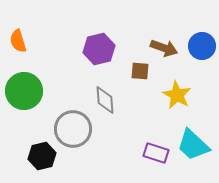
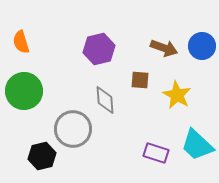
orange semicircle: moved 3 px right, 1 px down
brown square: moved 9 px down
cyan trapezoid: moved 4 px right
